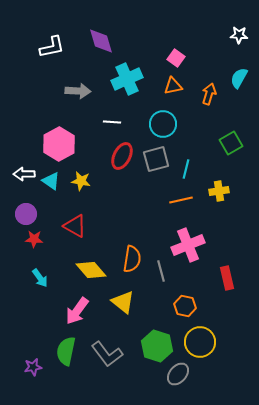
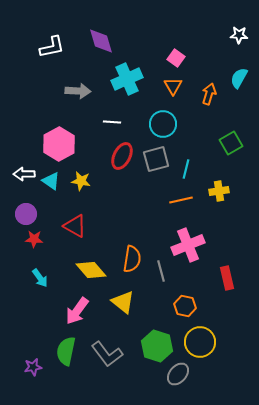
orange triangle: rotated 48 degrees counterclockwise
